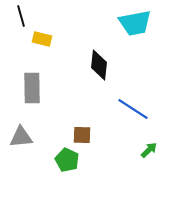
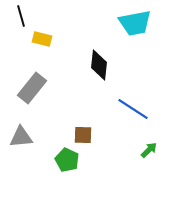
gray rectangle: rotated 40 degrees clockwise
brown square: moved 1 px right
